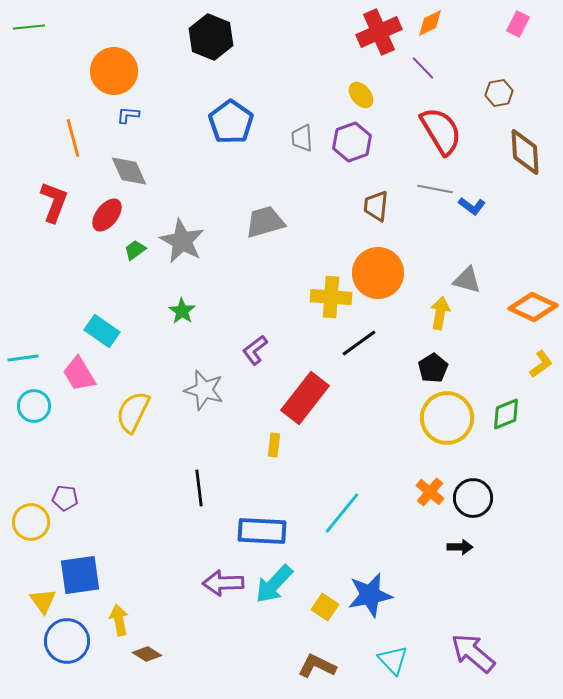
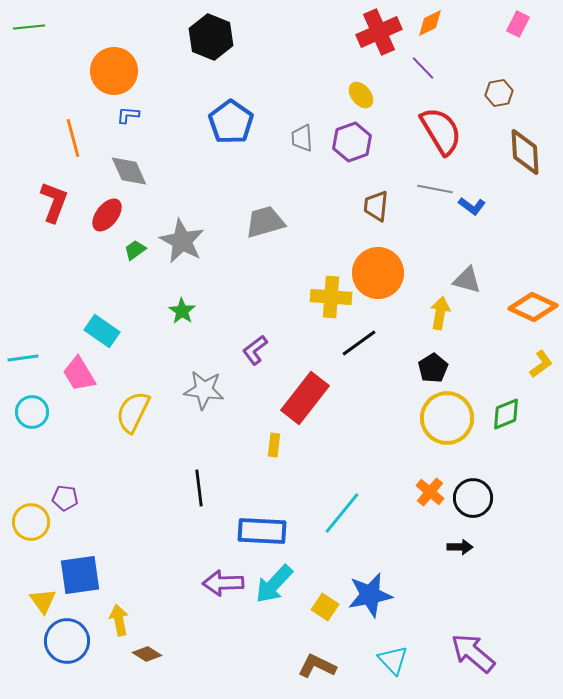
gray star at (204, 390): rotated 9 degrees counterclockwise
cyan circle at (34, 406): moved 2 px left, 6 px down
